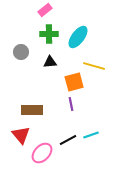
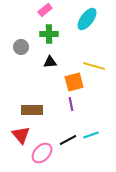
cyan ellipse: moved 9 px right, 18 px up
gray circle: moved 5 px up
